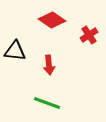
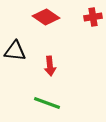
red diamond: moved 6 px left, 3 px up
red cross: moved 4 px right, 18 px up; rotated 24 degrees clockwise
red arrow: moved 1 px right, 1 px down
